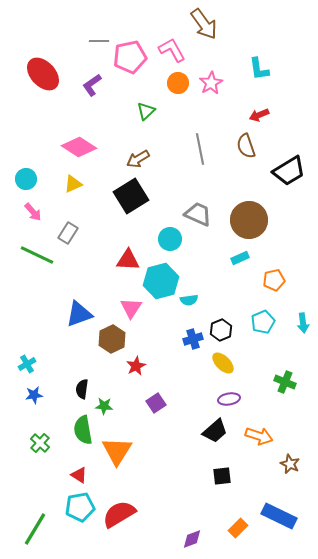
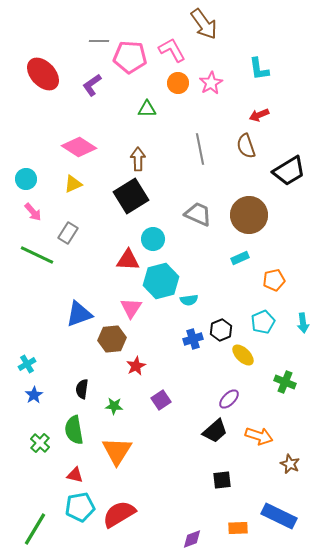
pink pentagon at (130, 57): rotated 16 degrees clockwise
green triangle at (146, 111): moved 1 px right, 2 px up; rotated 42 degrees clockwise
brown arrow at (138, 159): rotated 120 degrees clockwise
brown circle at (249, 220): moved 5 px up
cyan circle at (170, 239): moved 17 px left
brown hexagon at (112, 339): rotated 20 degrees clockwise
yellow ellipse at (223, 363): moved 20 px right, 8 px up
blue star at (34, 395): rotated 24 degrees counterclockwise
purple ellipse at (229, 399): rotated 35 degrees counterclockwise
purple square at (156, 403): moved 5 px right, 3 px up
green star at (104, 406): moved 10 px right
green semicircle at (83, 430): moved 9 px left
red triangle at (79, 475): moved 4 px left; rotated 18 degrees counterclockwise
black square at (222, 476): moved 4 px down
orange rectangle at (238, 528): rotated 42 degrees clockwise
